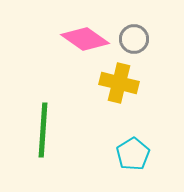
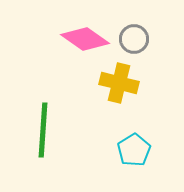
cyan pentagon: moved 1 px right, 4 px up
